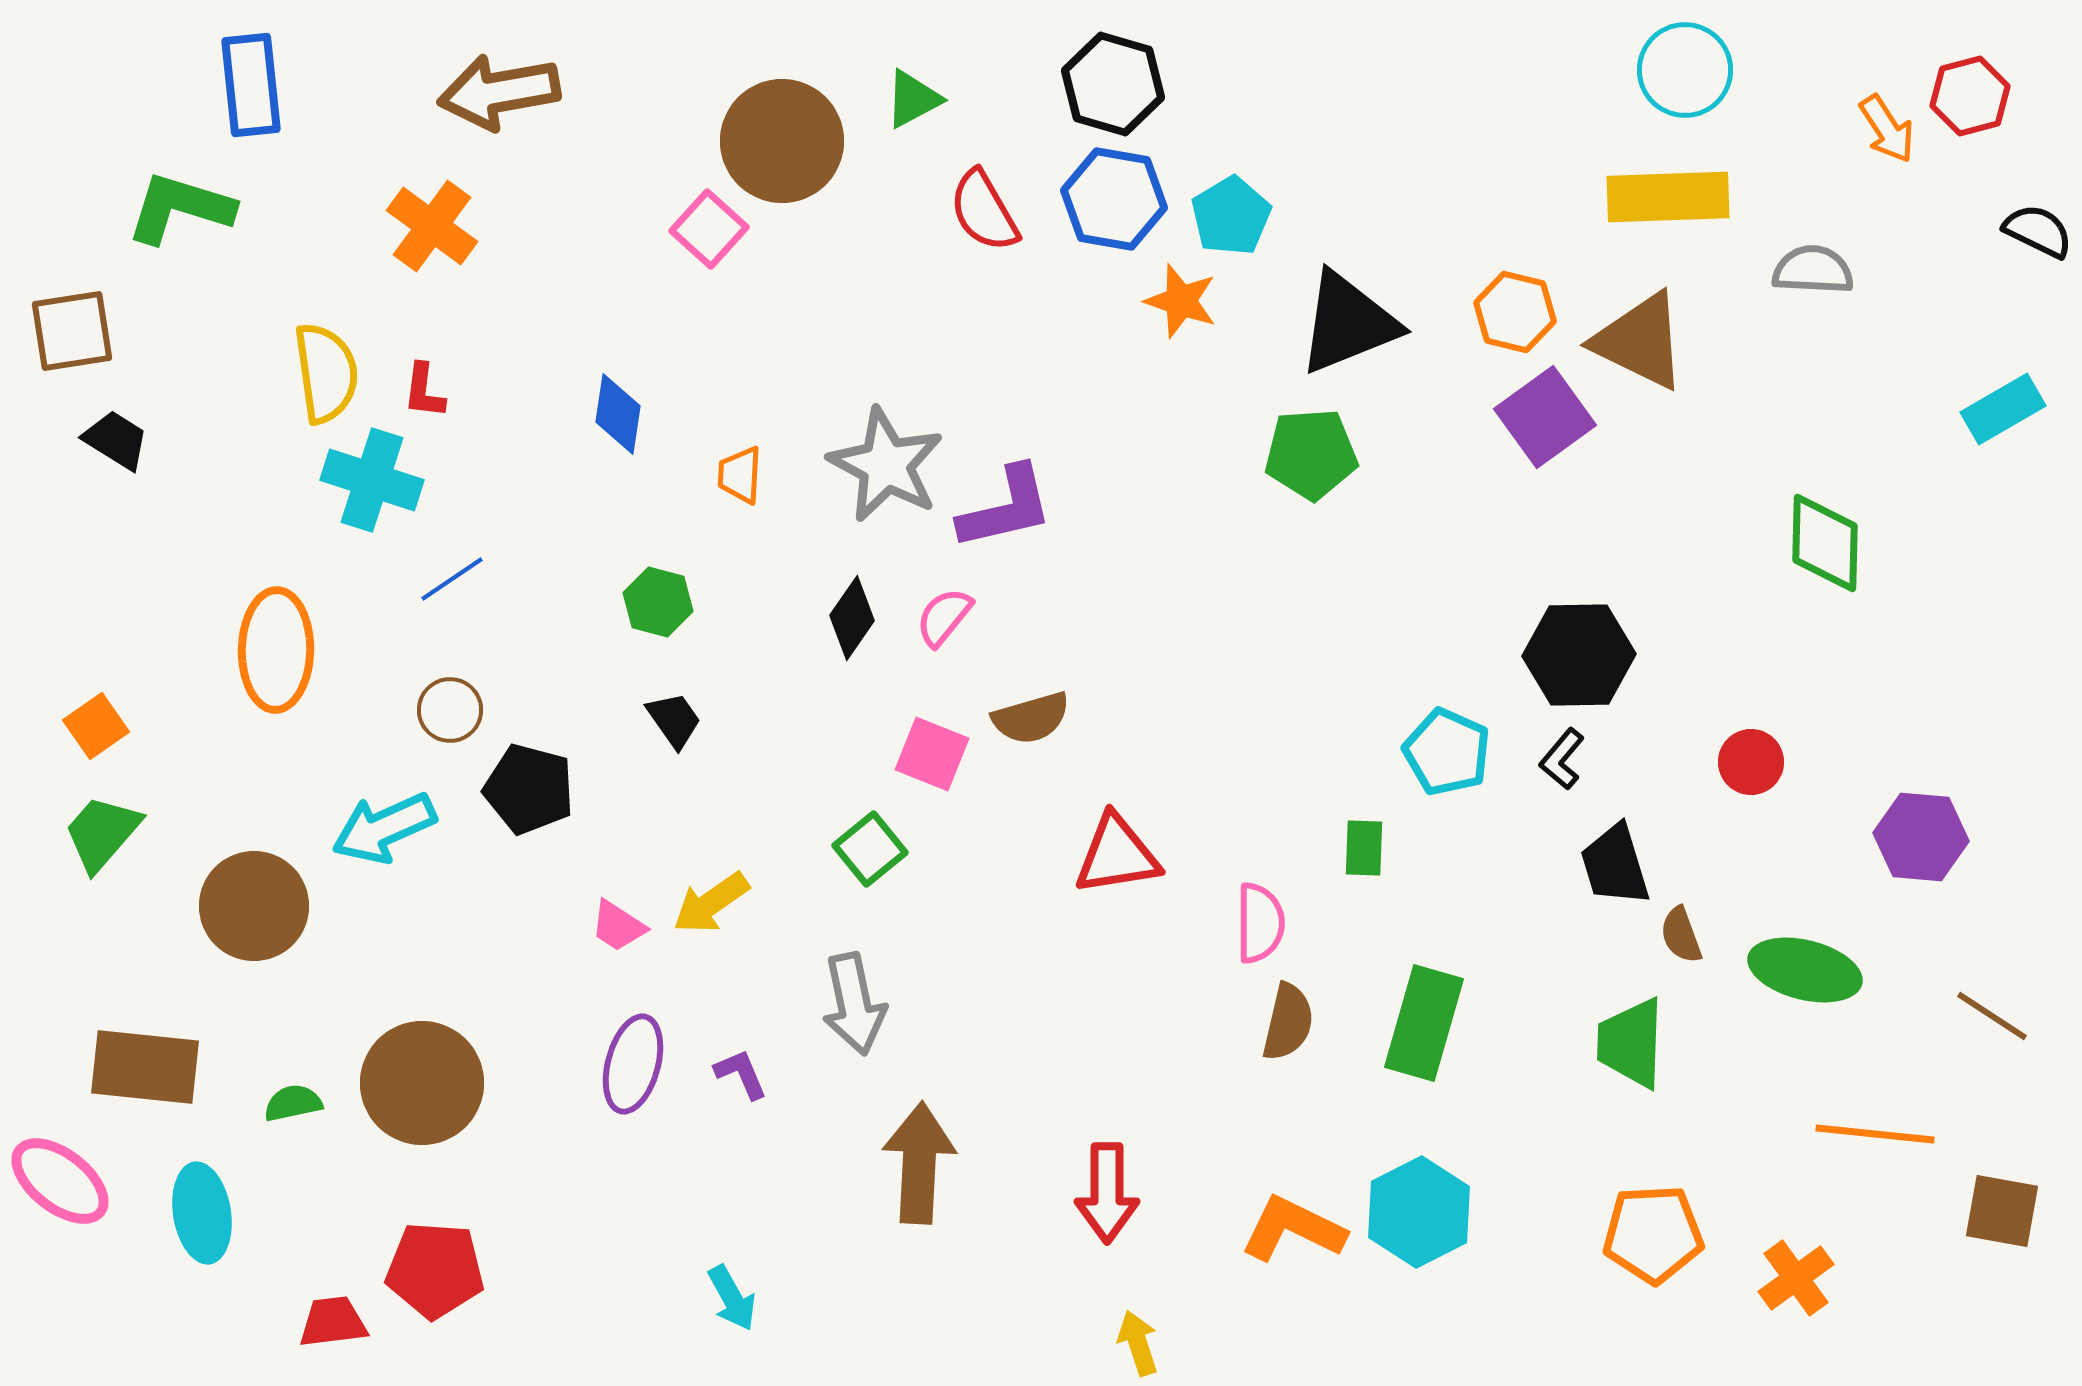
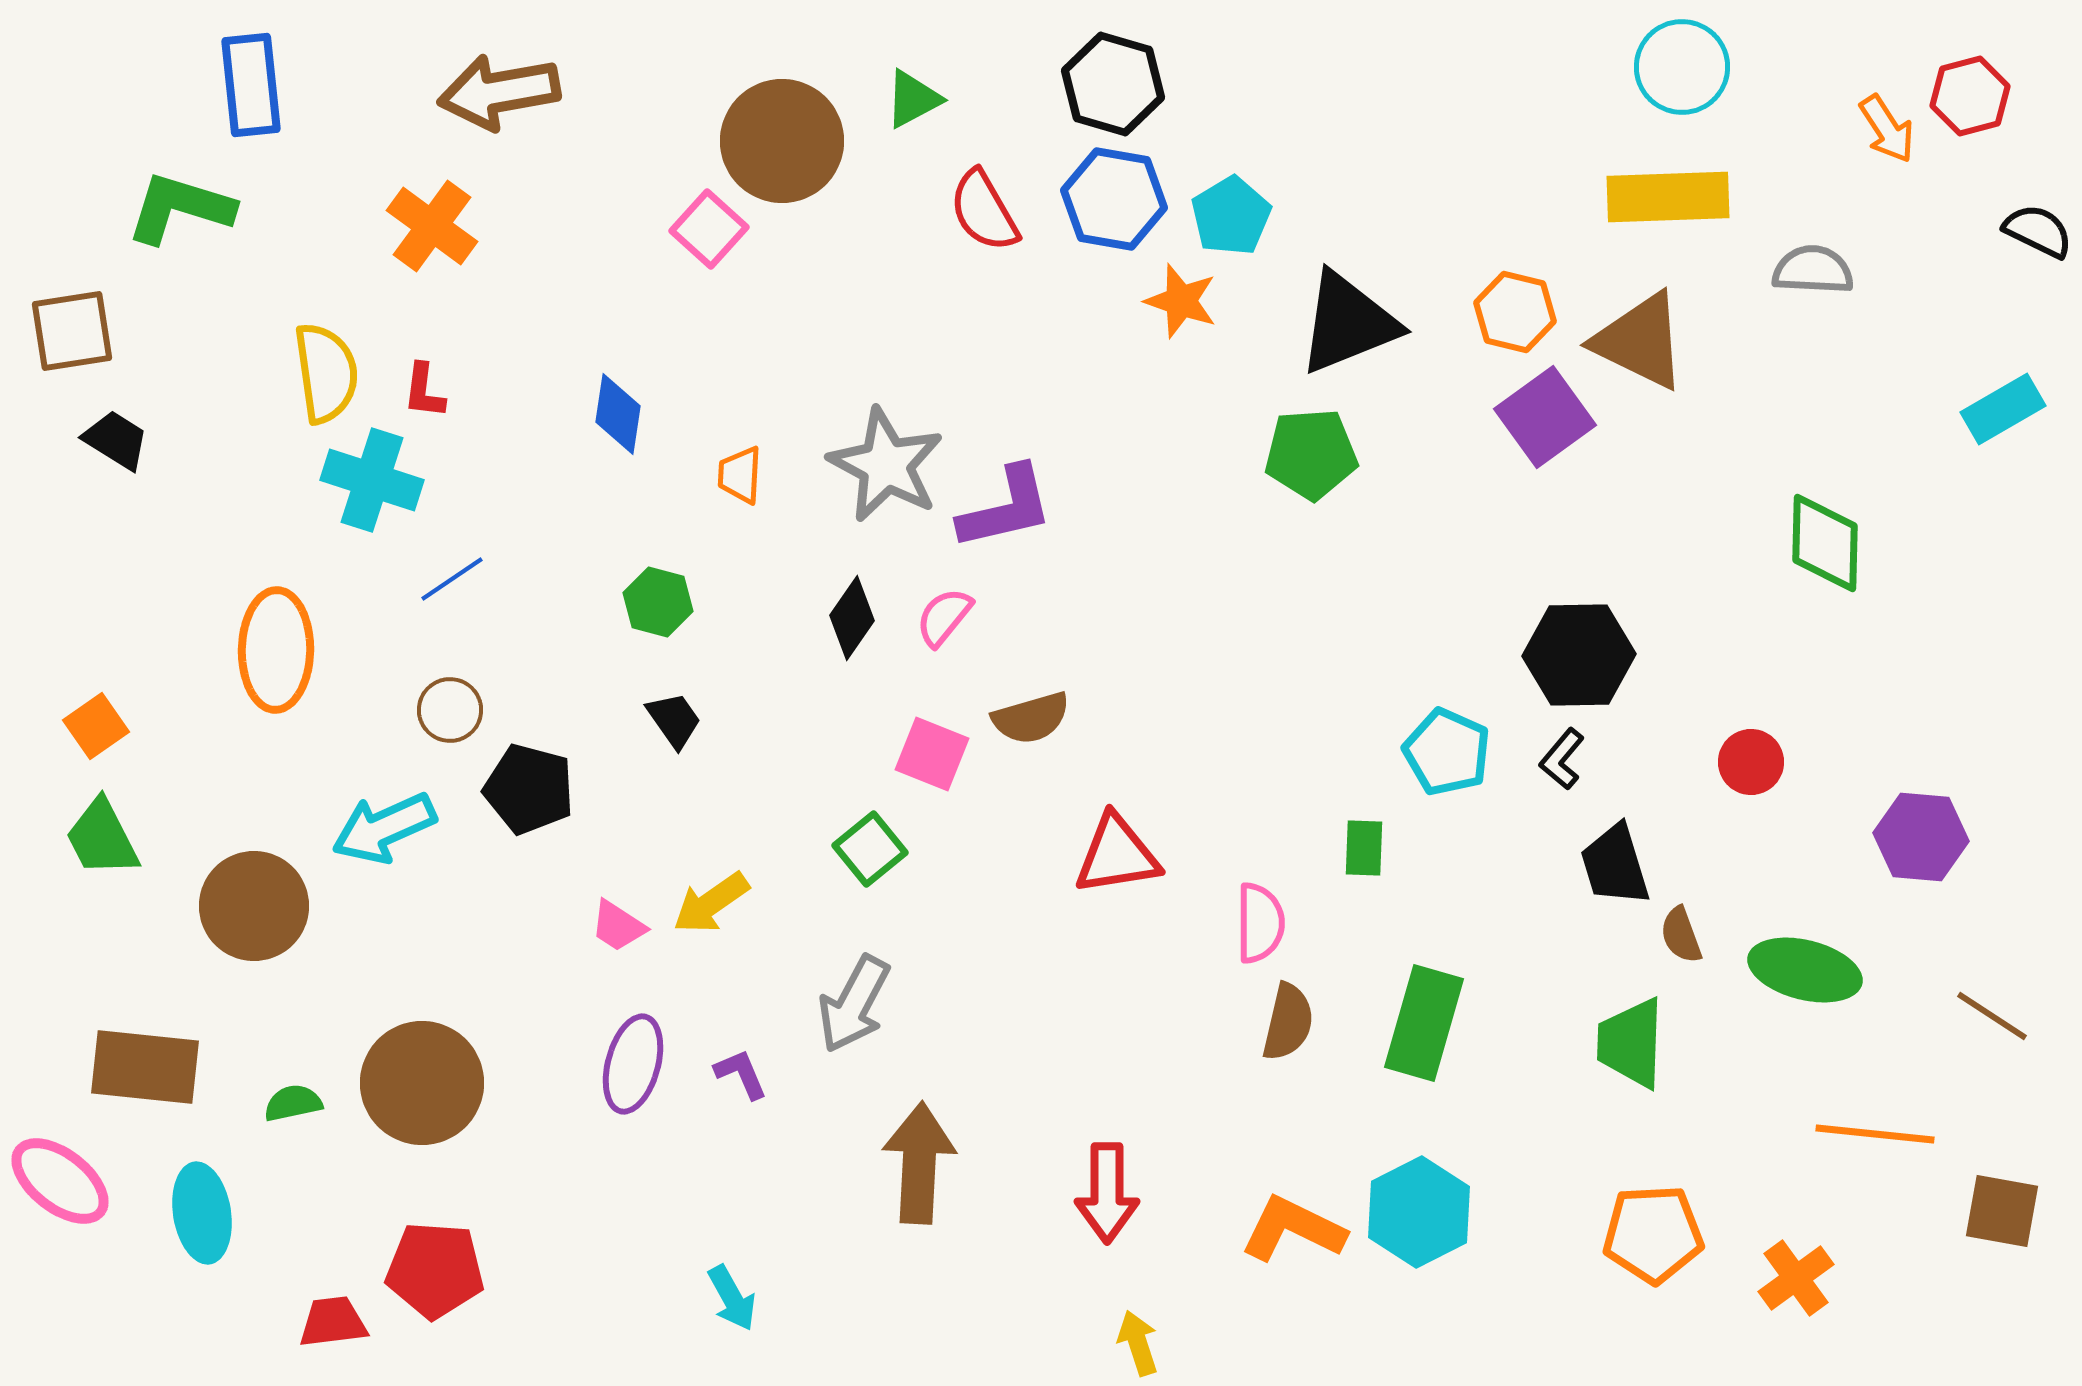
cyan circle at (1685, 70): moved 3 px left, 3 px up
green trapezoid at (102, 833): moved 5 px down; rotated 68 degrees counterclockwise
gray arrow at (854, 1004): rotated 40 degrees clockwise
